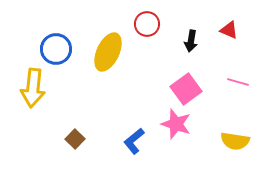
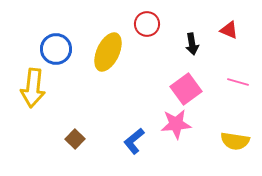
black arrow: moved 1 px right, 3 px down; rotated 20 degrees counterclockwise
pink star: rotated 24 degrees counterclockwise
